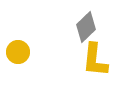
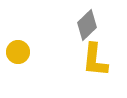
gray diamond: moved 1 px right, 2 px up
